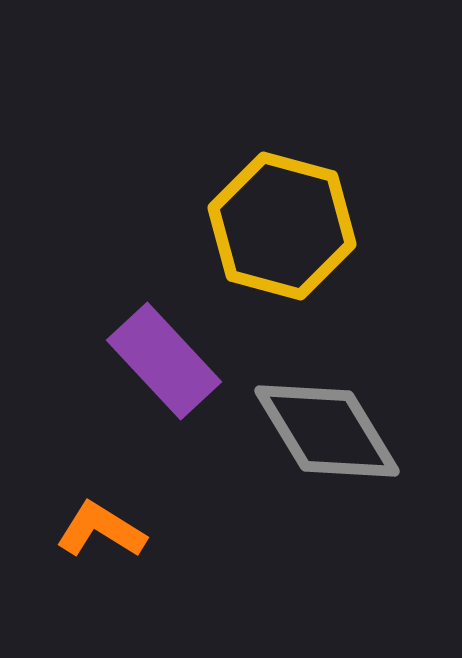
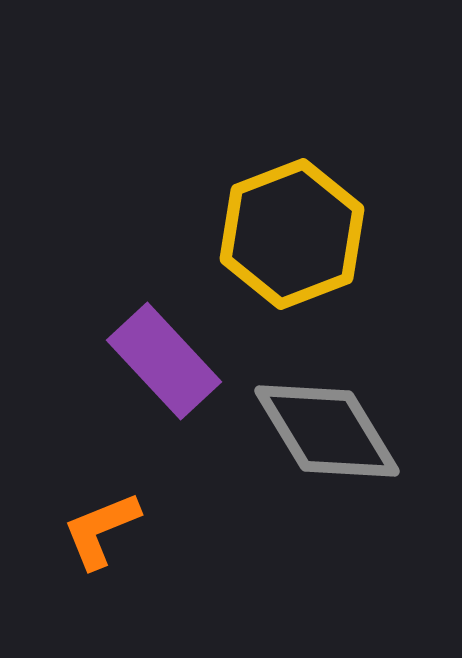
yellow hexagon: moved 10 px right, 8 px down; rotated 24 degrees clockwise
orange L-shape: rotated 54 degrees counterclockwise
